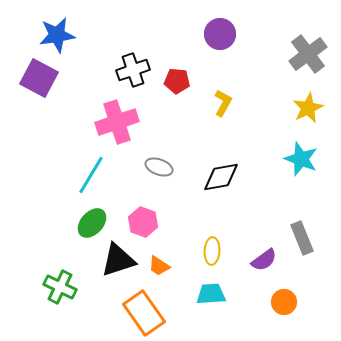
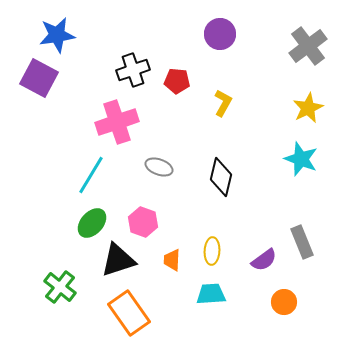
gray cross: moved 8 px up
black diamond: rotated 66 degrees counterclockwise
gray rectangle: moved 4 px down
orange trapezoid: moved 13 px right, 6 px up; rotated 60 degrees clockwise
green cross: rotated 12 degrees clockwise
orange rectangle: moved 15 px left
